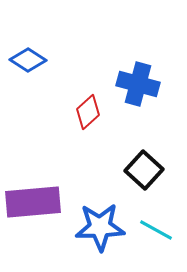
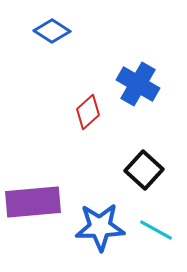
blue diamond: moved 24 px right, 29 px up
blue cross: rotated 15 degrees clockwise
